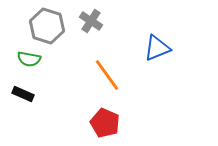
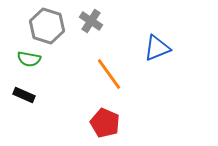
orange line: moved 2 px right, 1 px up
black rectangle: moved 1 px right, 1 px down
